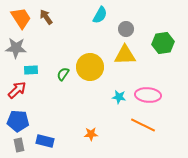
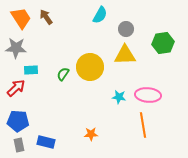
red arrow: moved 1 px left, 2 px up
orange line: rotated 55 degrees clockwise
blue rectangle: moved 1 px right, 1 px down
